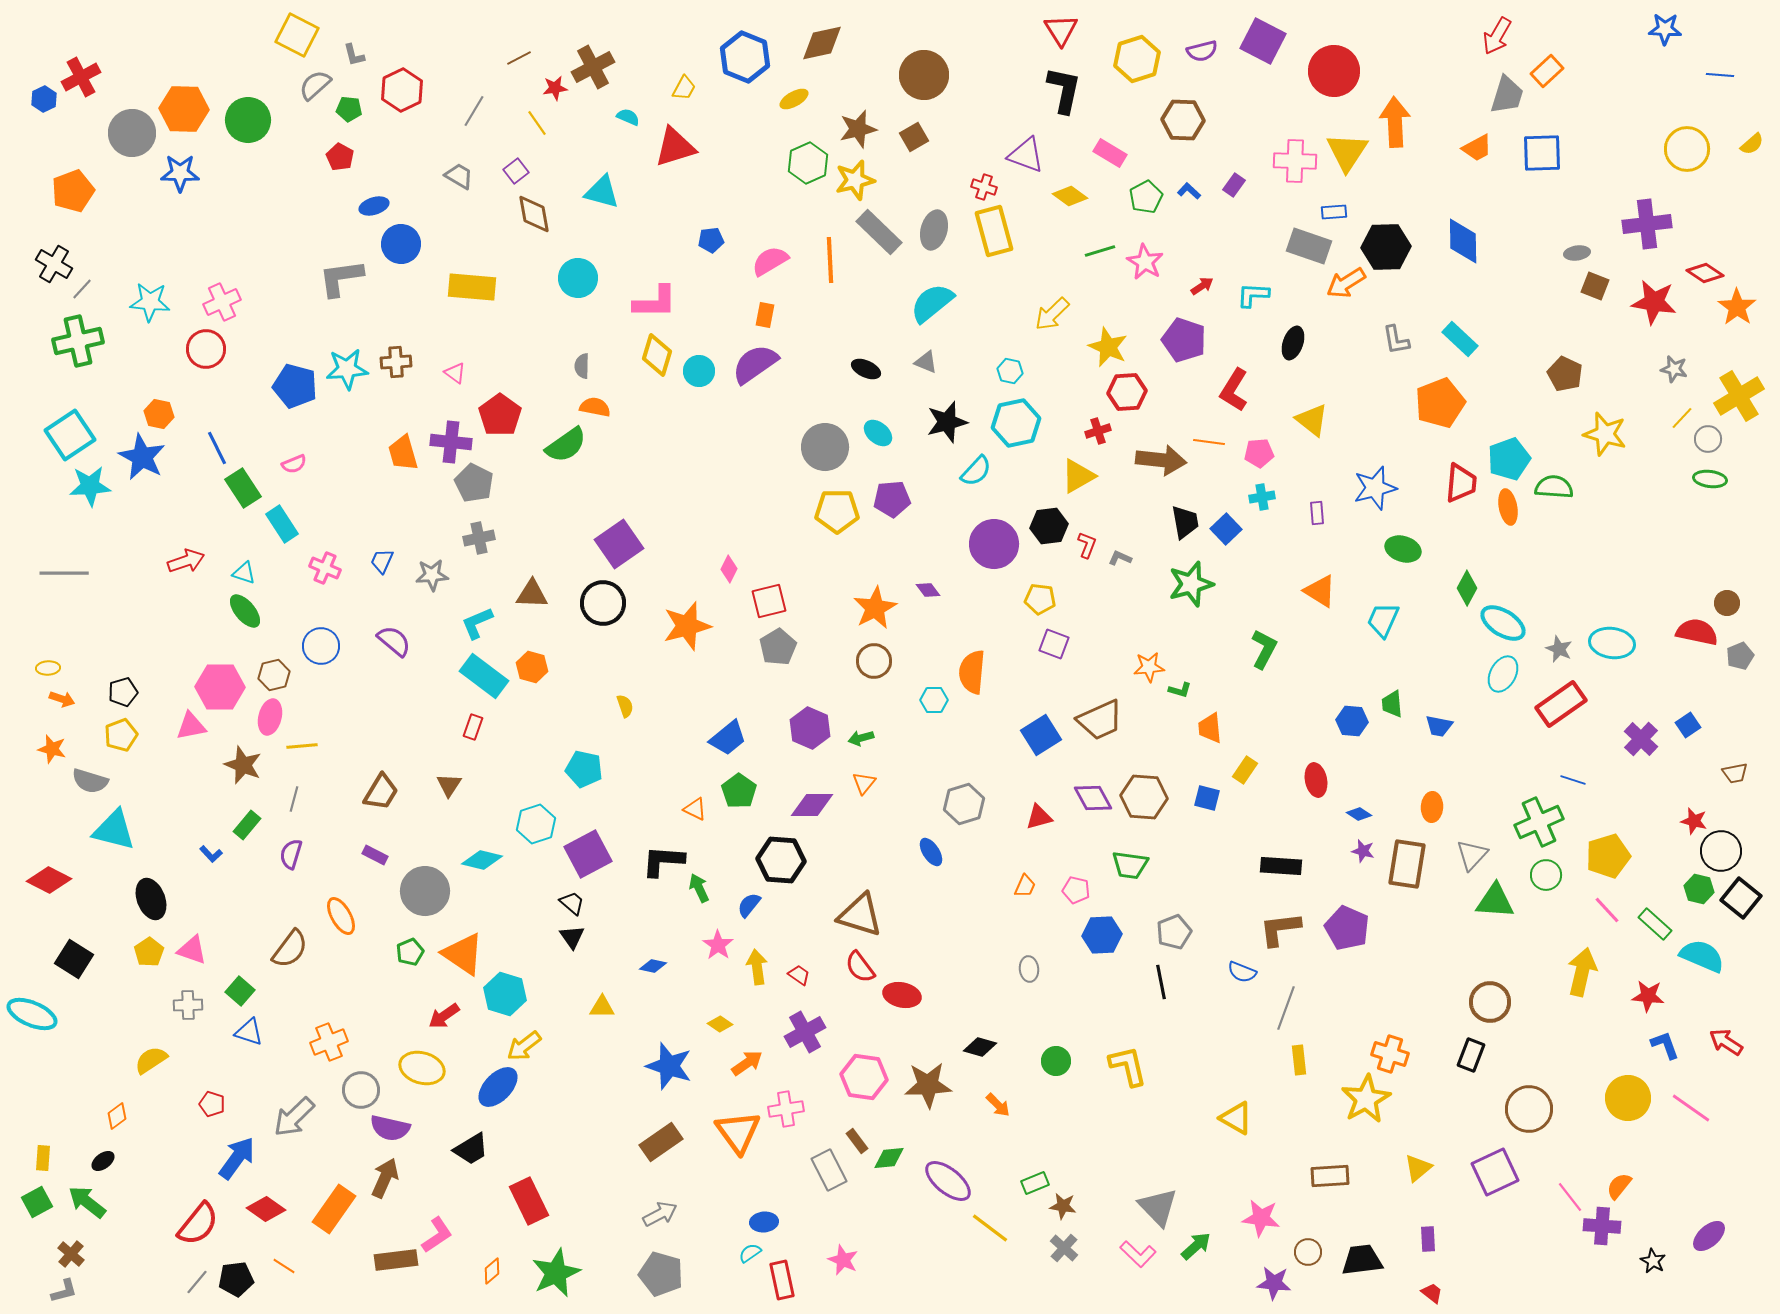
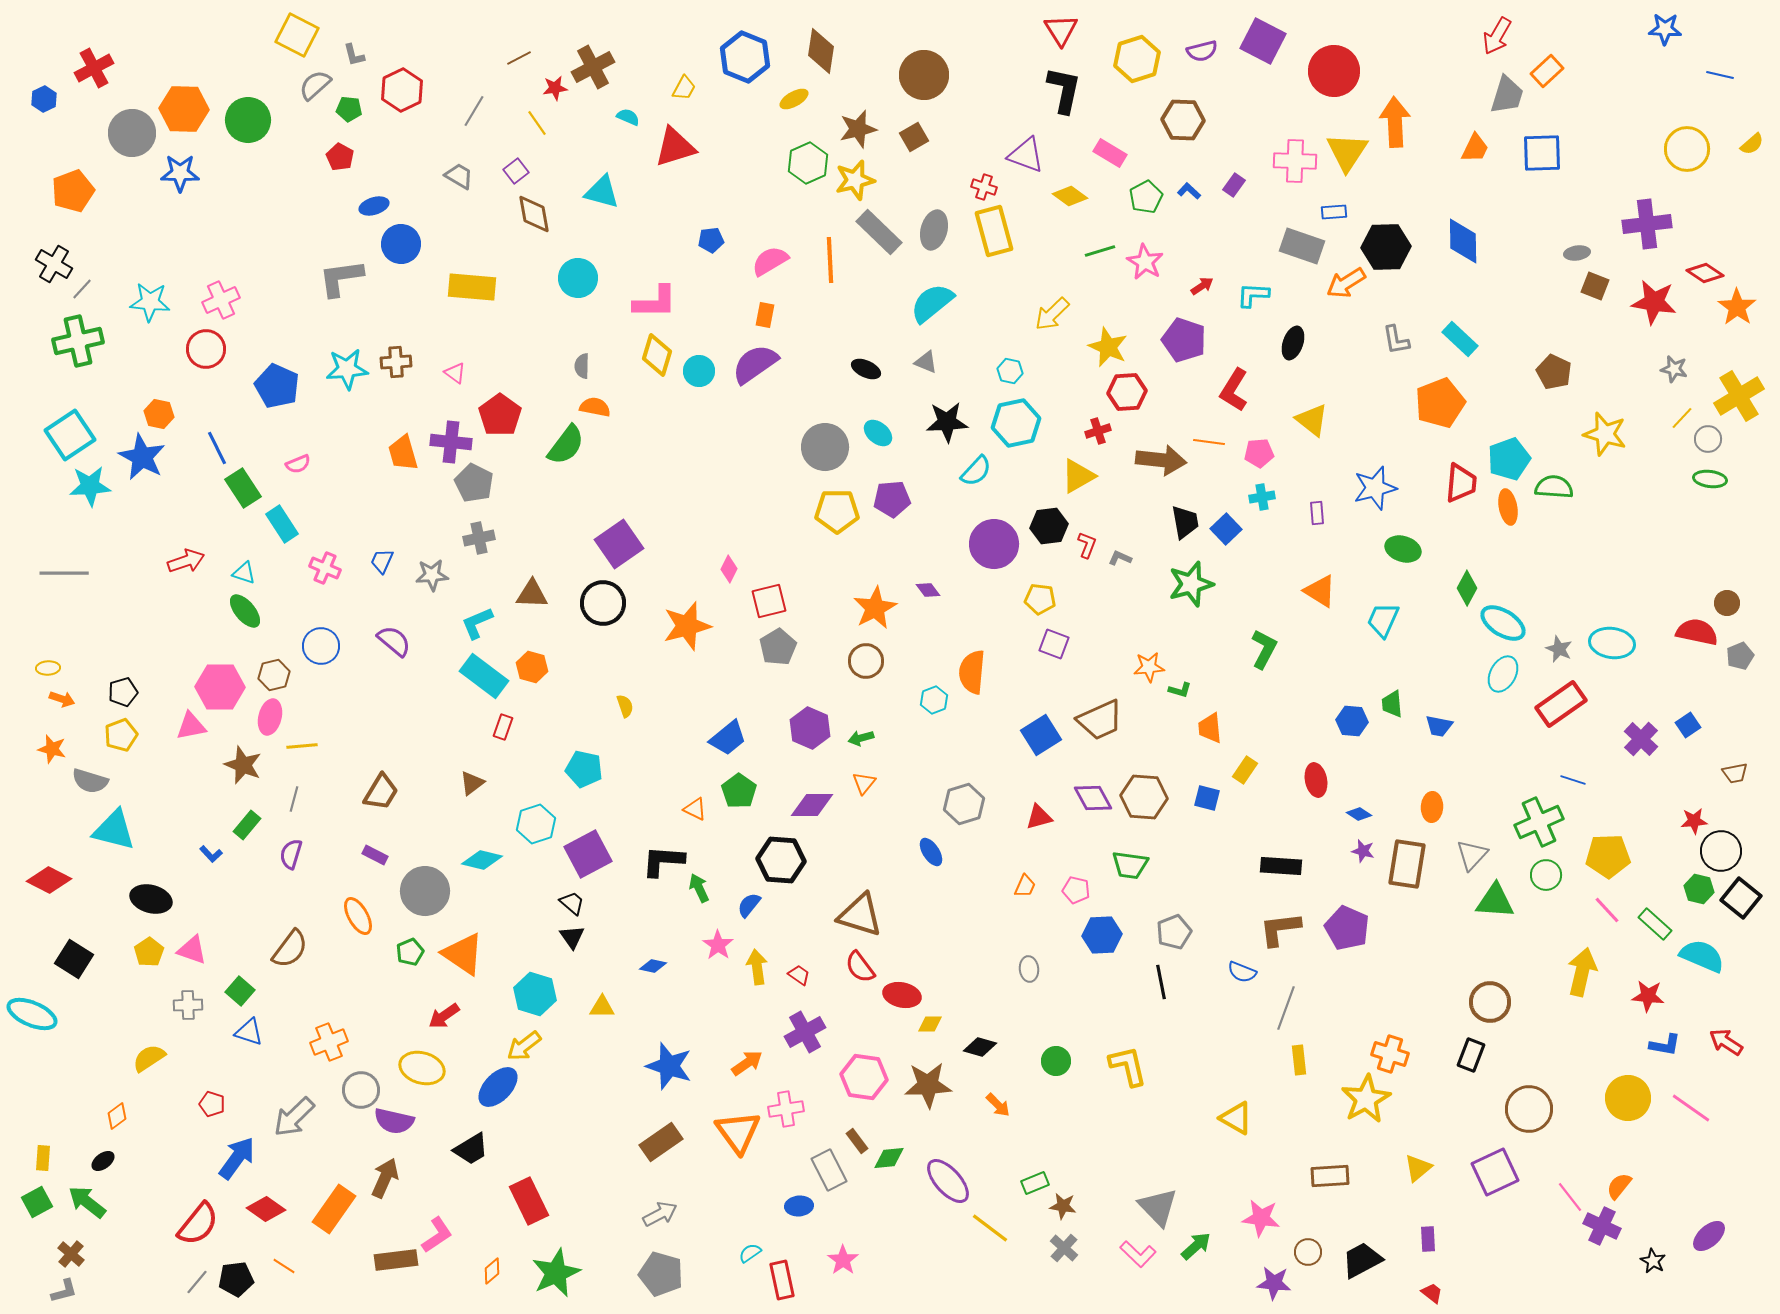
brown diamond at (822, 43): moved 1 px left, 8 px down; rotated 69 degrees counterclockwise
blue line at (1720, 75): rotated 8 degrees clockwise
red cross at (81, 77): moved 13 px right, 9 px up
orange trapezoid at (1477, 148): moved 2 px left; rotated 36 degrees counterclockwise
gray rectangle at (1309, 246): moved 7 px left
pink cross at (222, 302): moved 1 px left, 2 px up
brown pentagon at (1565, 374): moved 11 px left, 2 px up
blue pentagon at (295, 386): moved 18 px left; rotated 9 degrees clockwise
black star at (947, 422): rotated 12 degrees clockwise
green semicircle at (566, 445): rotated 18 degrees counterclockwise
pink semicircle at (294, 464): moved 4 px right
brown circle at (874, 661): moved 8 px left
cyan hexagon at (934, 700): rotated 20 degrees counterclockwise
red rectangle at (473, 727): moved 30 px right
brown triangle at (449, 785): moved 23 px right, 2 px up; rotated 20 degrees clockwise
red star at (1694, 821): rotated 20 degrees counterclockwise
yellow pentagon at (1608, 856): rotated 15 degrees clockwise
black ellipse at (151, 899): rotated 54 degrees counterclockwise
orange ellipse at (341, 916): moved 17 px right
cyan hexagon at (505, 994): moved 30 px right
yellow diamond at (720, 1024): moved 210 px right; rotated 35 degrees counterclockwise
blue L-shape at (1665, 1045): rotated 120 degrees clockwise
yellow semicircle at (151, 1060): moved 2 px left, 2 px up
purple semicircle at (390, 1128): moved 4 px right, 7 px up
purple ellipse at (948, 1181): rotated 9 degrees clockwise
blue ellipse at (764, 1222): moved 35 px right, 16 px up
purple cross at (1602, 1226): rotated 21 degrees clockwise
pink star at (843, 1260): rotated 12 degrees clockwise
black trapezoid at (1362, 1260): rotated 21 degrees counterclockwise
